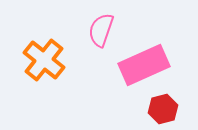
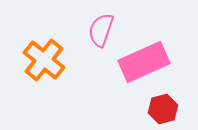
pink rectangle: moved 3 px up
